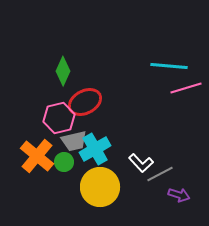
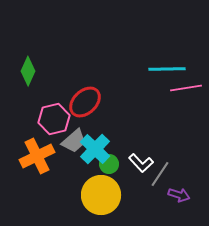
cyan line: moved 2 px left, 3 px down; rotated 6 degrees counterclockwise
green diamond: moved 35 px left
pink line: rotated 8 degrees clockwise
red ellipse: rotated 16 degrees counterclockwise
pink hexagon: moved 5 px left, 1 px down
gray trapezoid: rotated 28 degrees counterclockwise
cyan cross: rotated 16 degrees counterclockwise
orange cross: rotated 24 degrees clockwise
green circle: moved 45 px right, 2 px down
gray line: rotated 28 degrees counterclockwise
yellow circle: moved 1 px right, 8 px down
